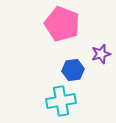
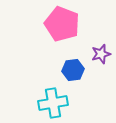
cyan cross: moved 8 px left, 2 px down
